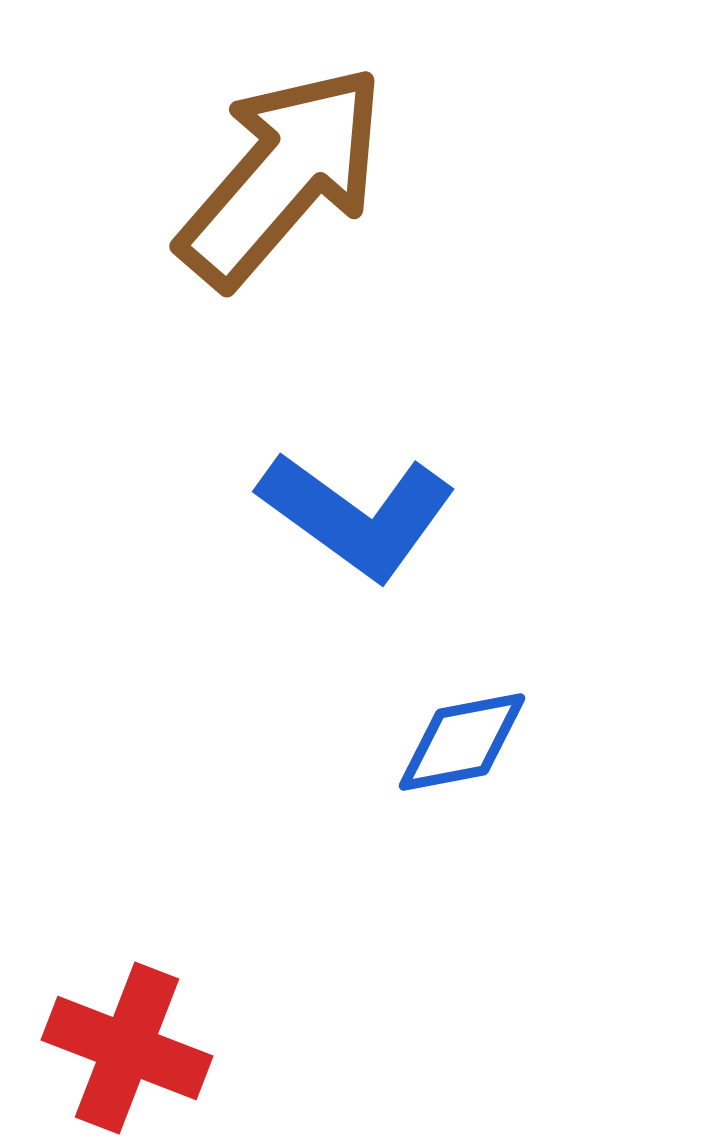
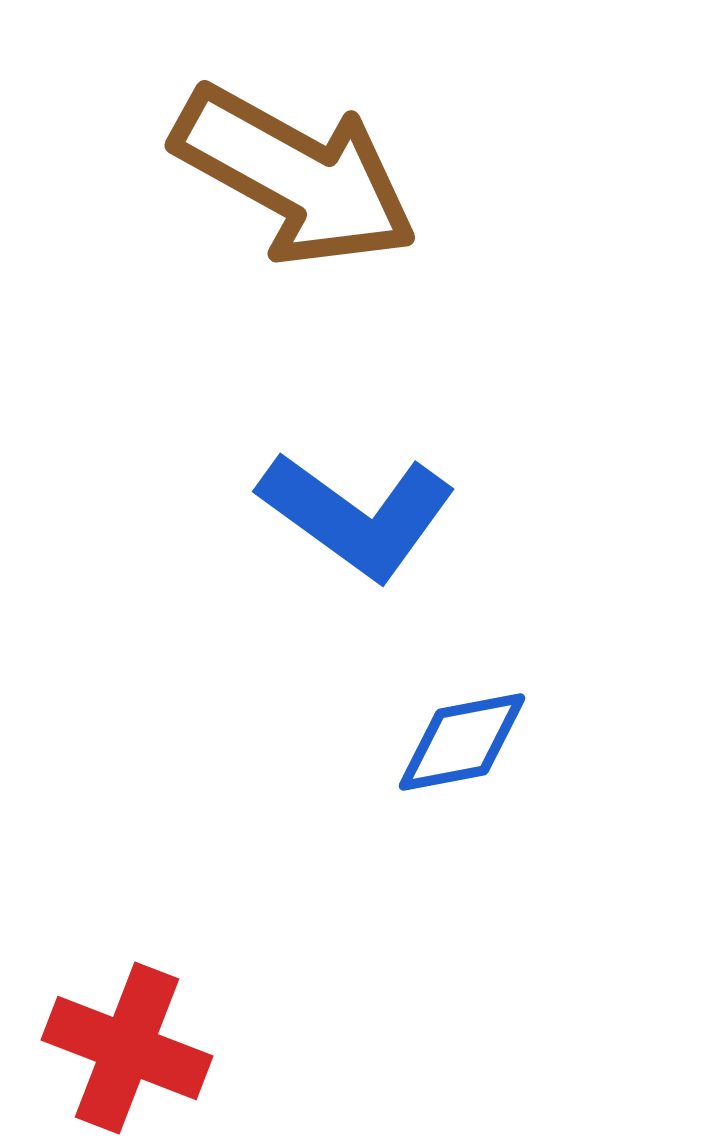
brown arrow: moved 13 px right; rotated 78 degrees clockwise
